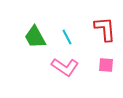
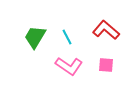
red L-shape: moved 1 px right, 1 px down; rotated 44 degrees counterclockwise
green trapezoid: rotated 60 degrees clockwise
pink L-shape: moved 4 px right, 1 px up
